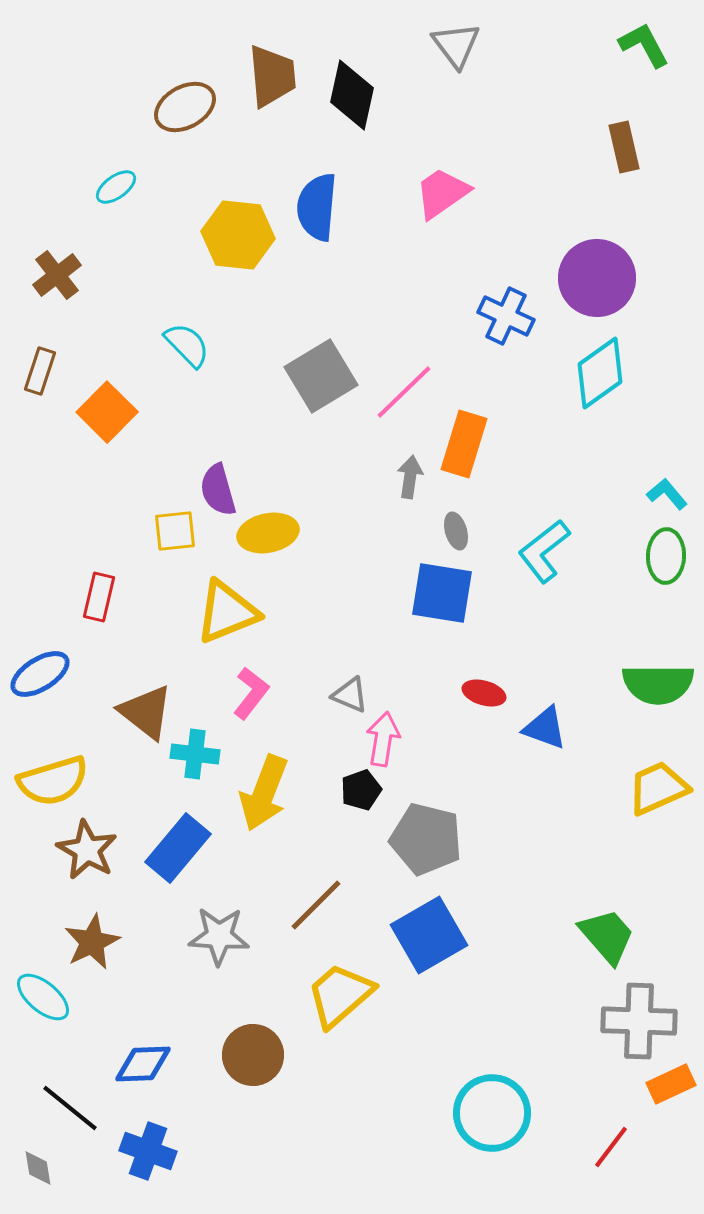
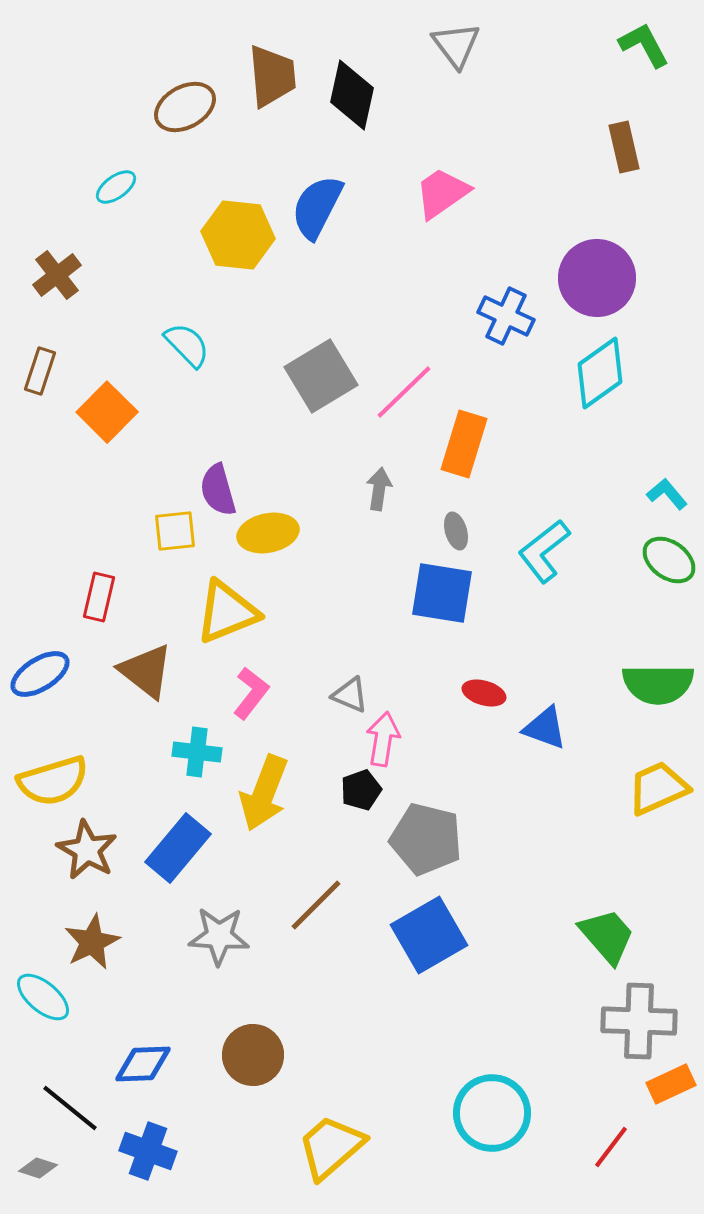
blue semicircle at (317, 207): rotated 22 degrees clockwise
gray arrow at (410, 477): moved 31 px left, 12 px down
green ellipse at (666, 556): moved 3 px right, 4 px down; rotated 56 degrees counterclockwise
brown triangle at (146, 712): moved 41 px up
cyan cross at (195, 754): moved 2 px right, 2 px up
yellow trapezoid at (340, 995): moved 9 px left, 152 px down
gray diamond at (38, 1168): rotated 63 degrees counterclockwise
